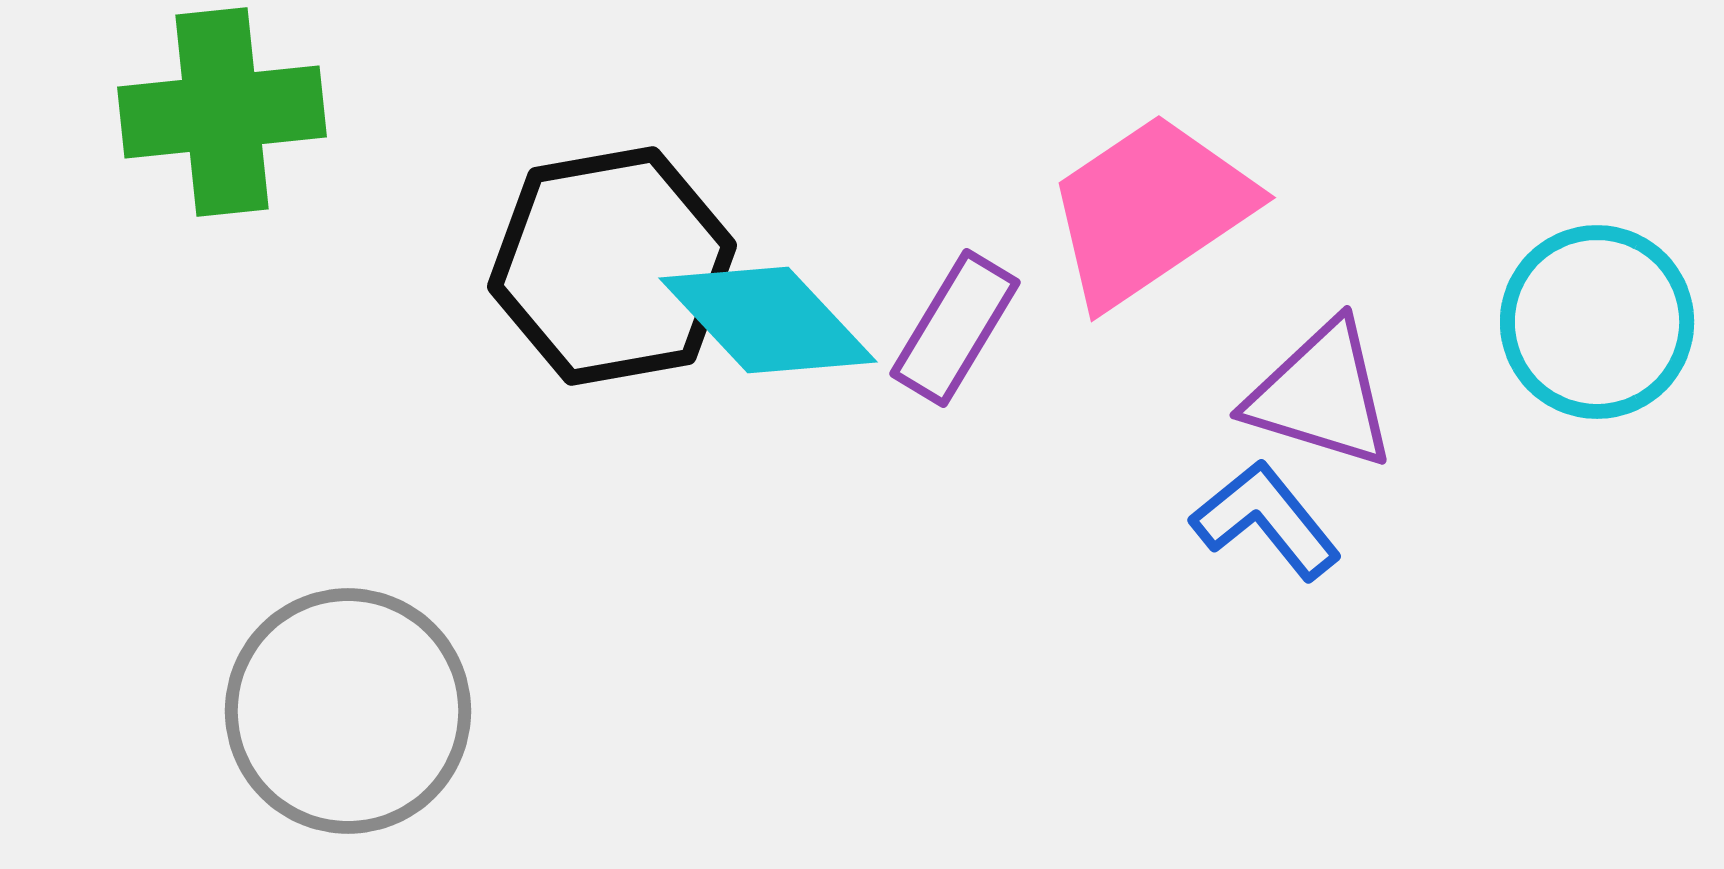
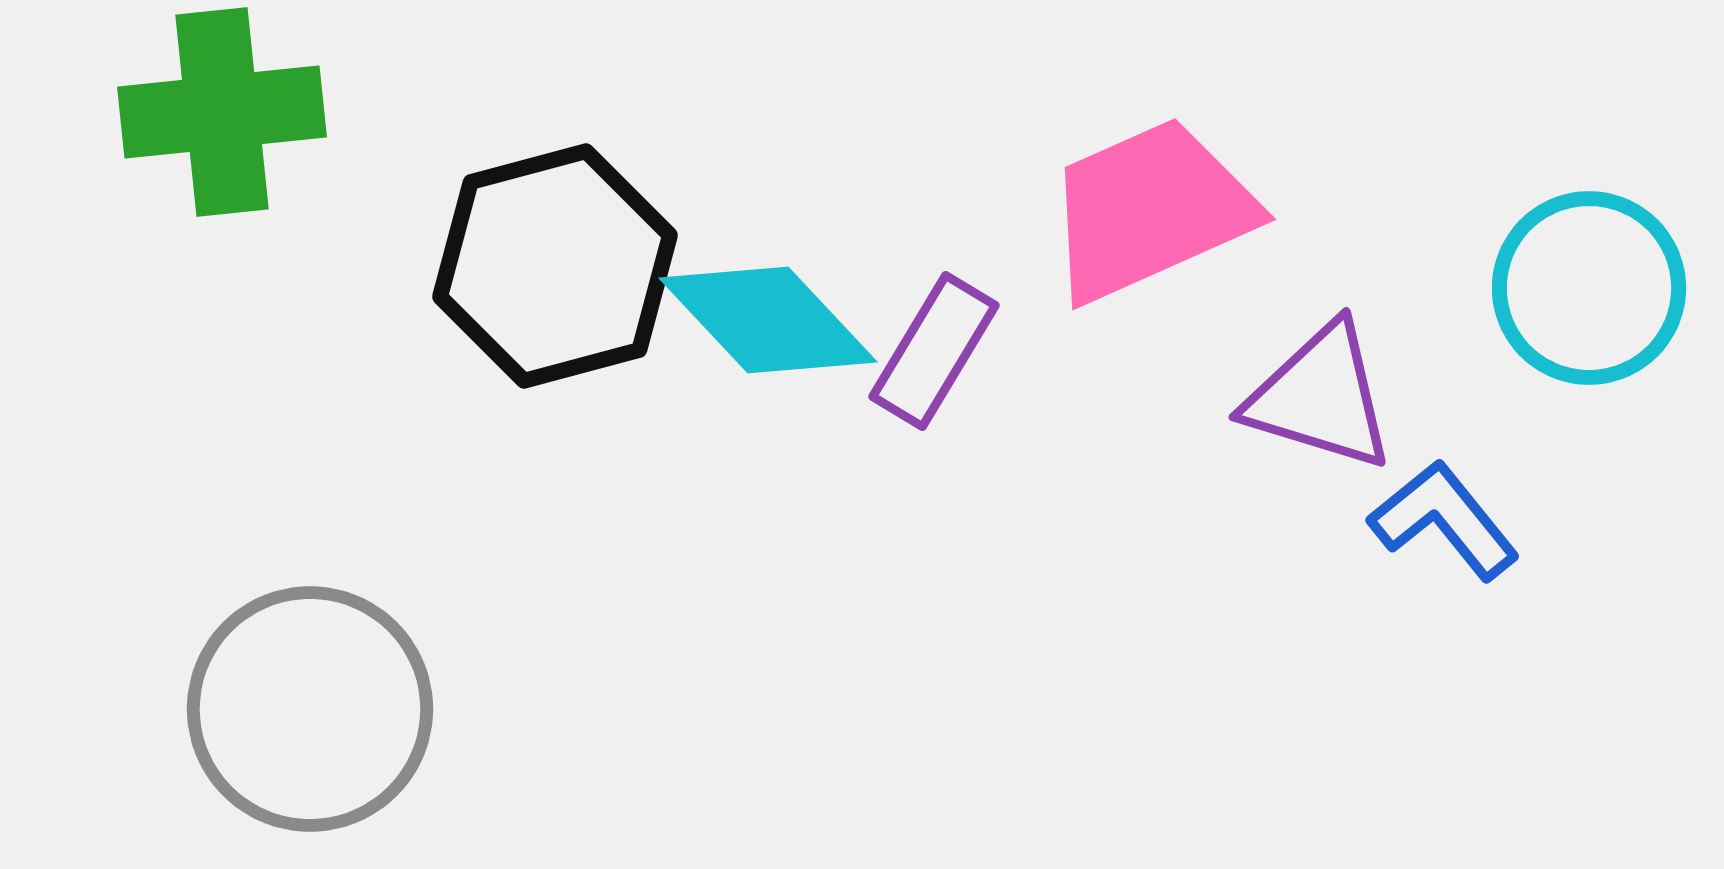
pink trapezoid: rotated 10 degrees clockwise
black hexagon: moved 57 px left; rotated 5 degrees counterclockwise
cyan circle: moved 8 px left, 34 px up
purple rectangle: moved 21 px left, 23 px down
purple triangle: moved 1 px left, 2 px down
blue L-shape: moved 178 px right
gray circle: moved 38 px left, 2 px up
